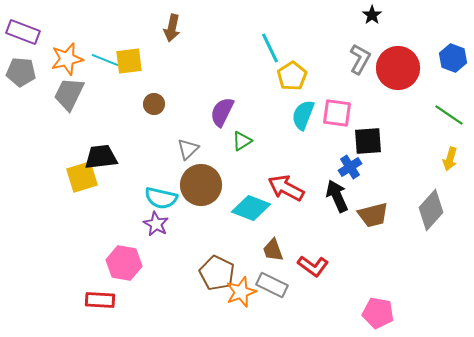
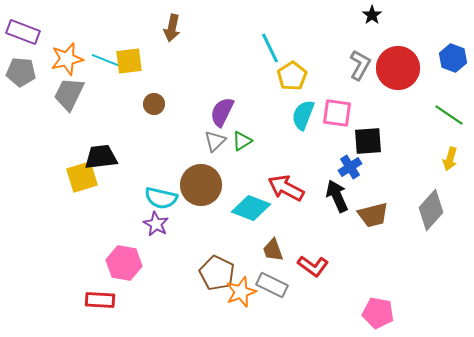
gray L-shape at (360, 59): moved 6 px down
gray triangle at (188, 149): moved 27 px right, 8 px up
